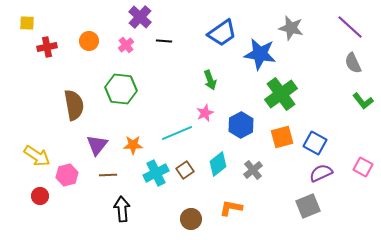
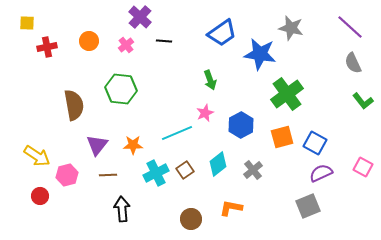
green cross: moved 6 px right
